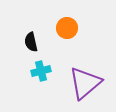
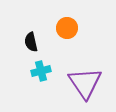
purple triangle: rotated 24 degrees counterclockwise
